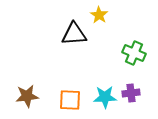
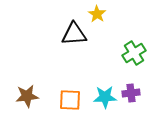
yellow star: moved 2 px left, 1 px up
green cross: rotated 35 degrees clockwise
